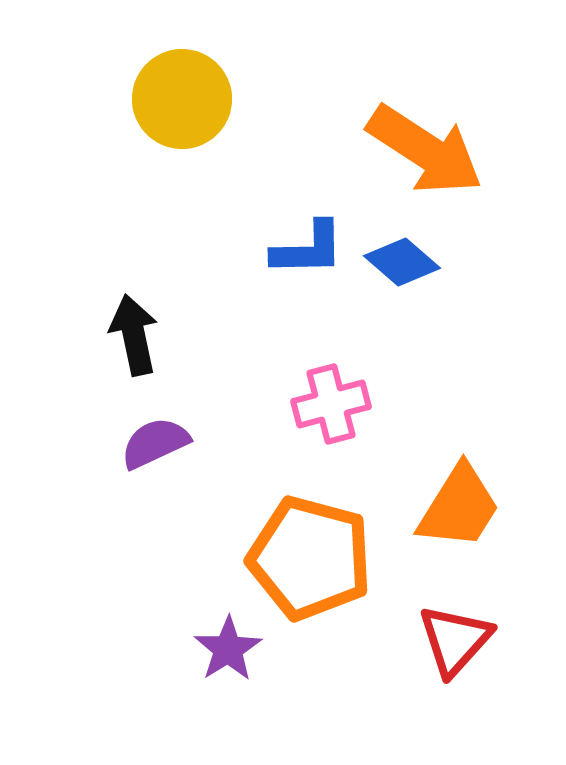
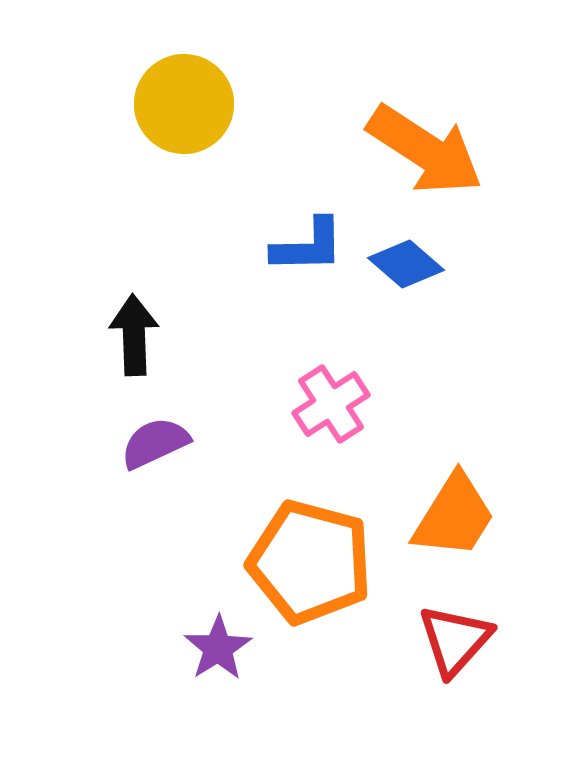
yellow circle: moved 2 px right, 5 px down
blue L-shape: moved 3 px up
blue diamond: moved 4 px right, 2 px down
black arrow: rotated 10 degrees clockwise
pink cross: rotated 18 degrees counterclockwise
orange trapezoid: moved 5 px left, 9 px down
orange pentagon: moved 4 px down
purple star: moved 10 px left, 1 px up
